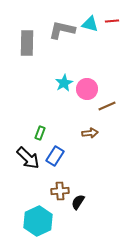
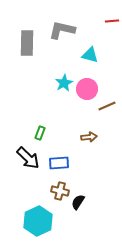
cyan triangle: moved 31 px down
brown arrow: moved 1 px left, 4 px down
blue rectangle: moved 4 px right, 7 px down; rotated 54 degrees clockwise
brown cross: rotated 18 degrees clockwise
